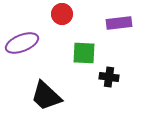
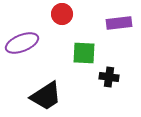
black trapezoid: rotated 76 degrees counterclockwise
